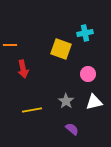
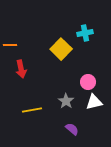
yellow square: rotated 25 degrees clockwise
red arrow: moved 2 px left
pink circle: moved 8 px down
